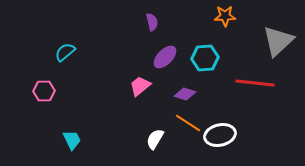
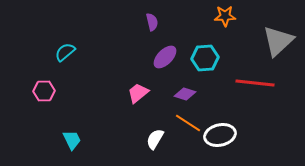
pink trapezoid: moved 2 px left, 7 px down
